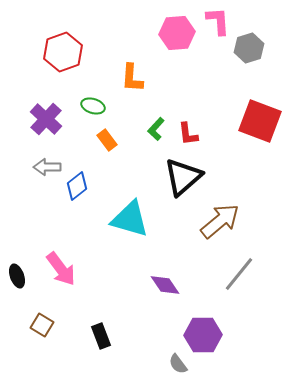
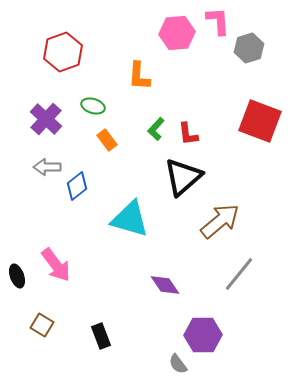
orange L-shape: moved 7 px right, 2 px up
pink arrow: moved 5 px left, 4 px up
